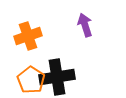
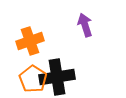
orange cross: moved 2 px right, 5 px down
orange pentagon: moved 2 px right, 1 px up
